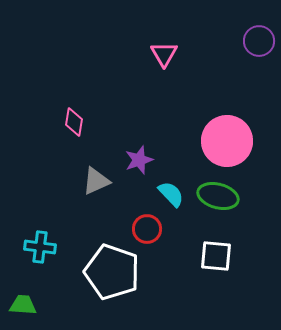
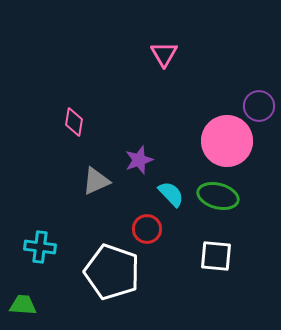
purple circle: moved 65 px down
